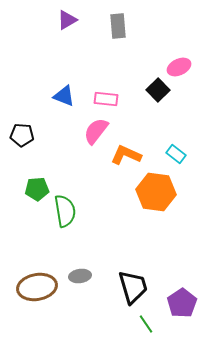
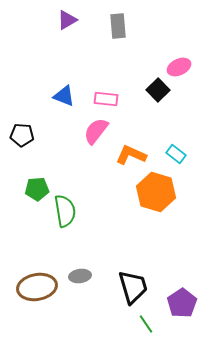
orange L-shape: moved 5 px right
orange hexagon: rotated 9 degrees clockwise
